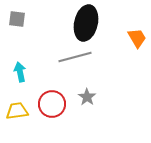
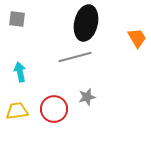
gray star: rotated 24 degrees clockwise
red circle: moved 2 px right, 5 px down
